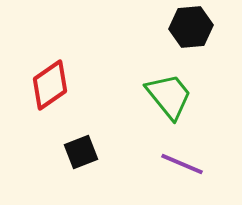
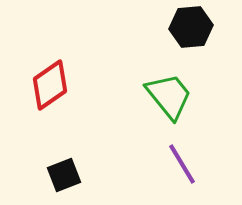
black square: moved 17 px left, 23 px down
purple line: rotated 36 degrees clockwise
